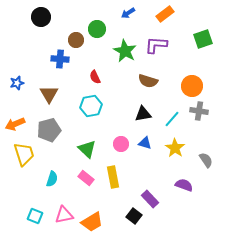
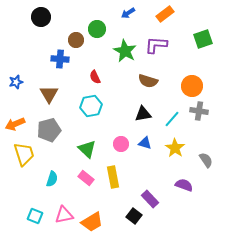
blue star: moved 1 px left, 1 px up
